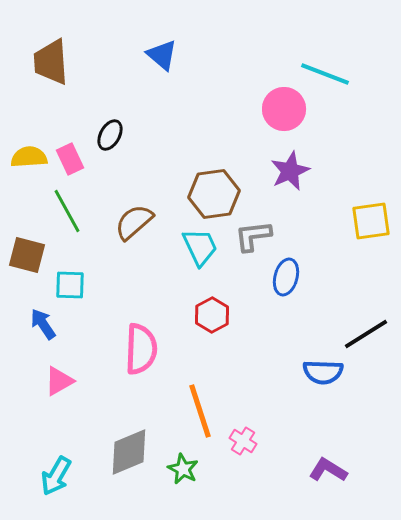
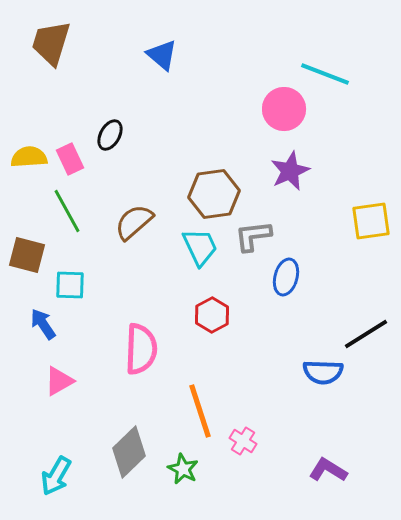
brown trapezoid: moved 19 px up; rotated 21 degrees clockwise
gray diamond: rotated 21 degrees counterclockwise
